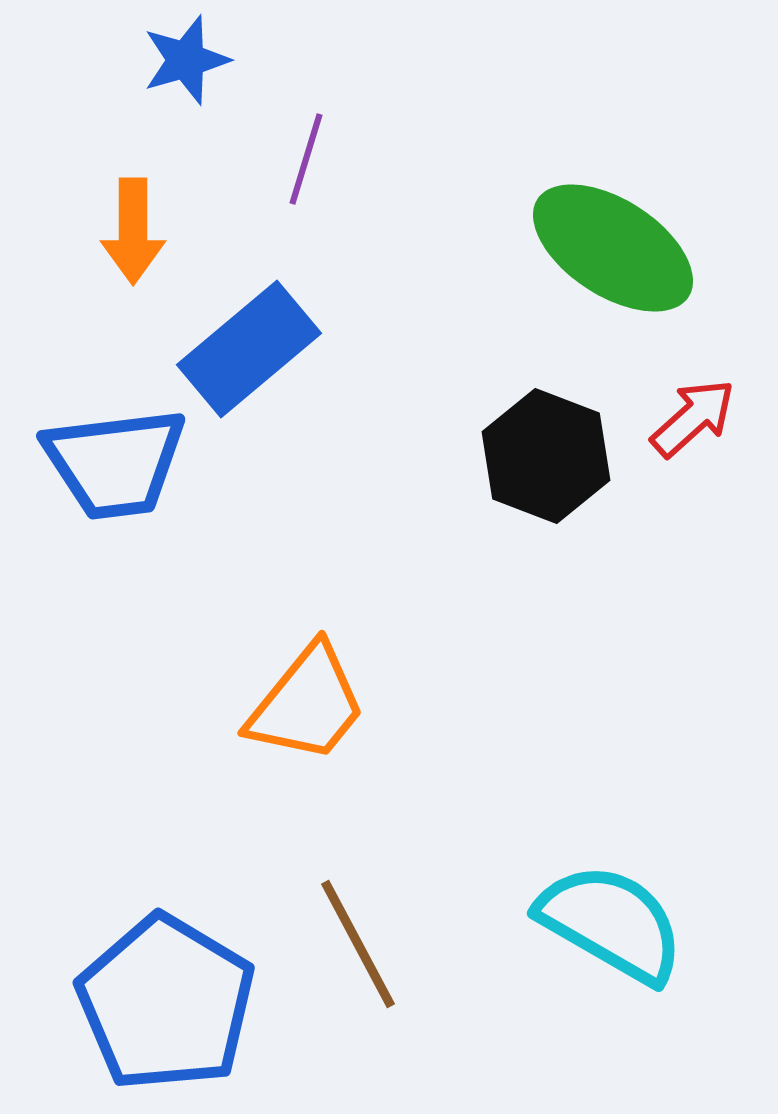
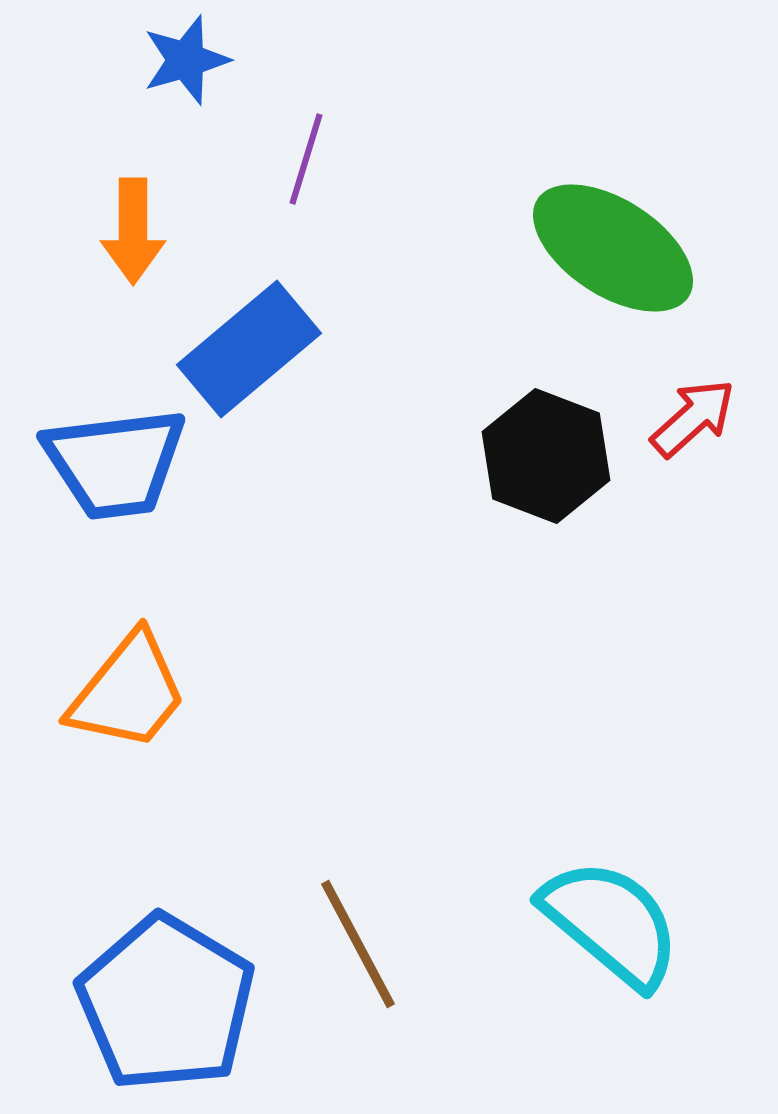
orange trapezoid: moved 179 px left, 12 px up
cyan semicircle: rotated 10 degrees clockwise
